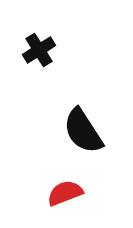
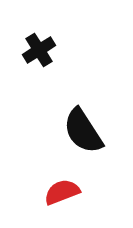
red semicircle: moved 3 px left, 1 px up
